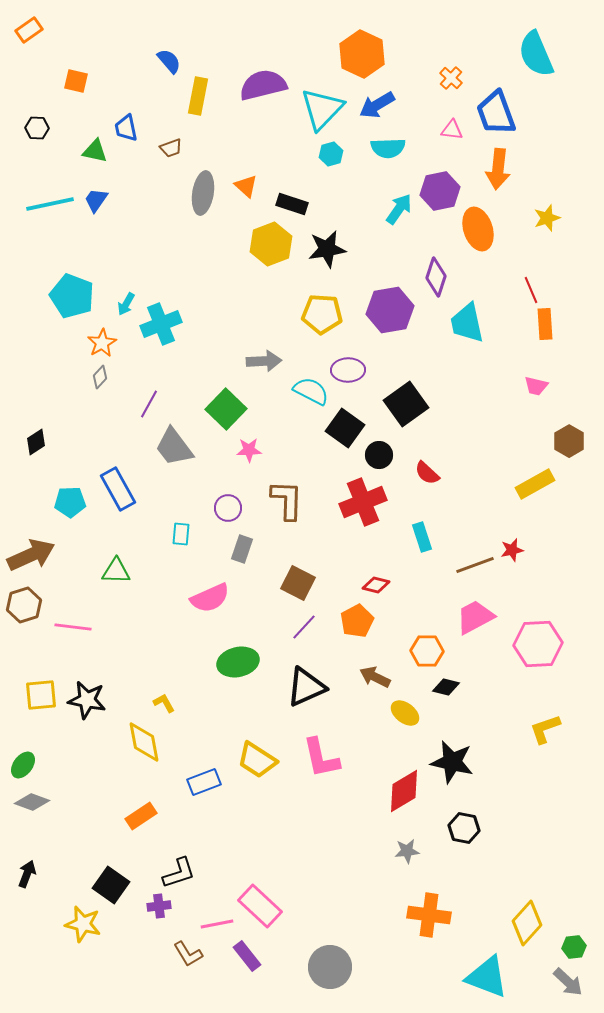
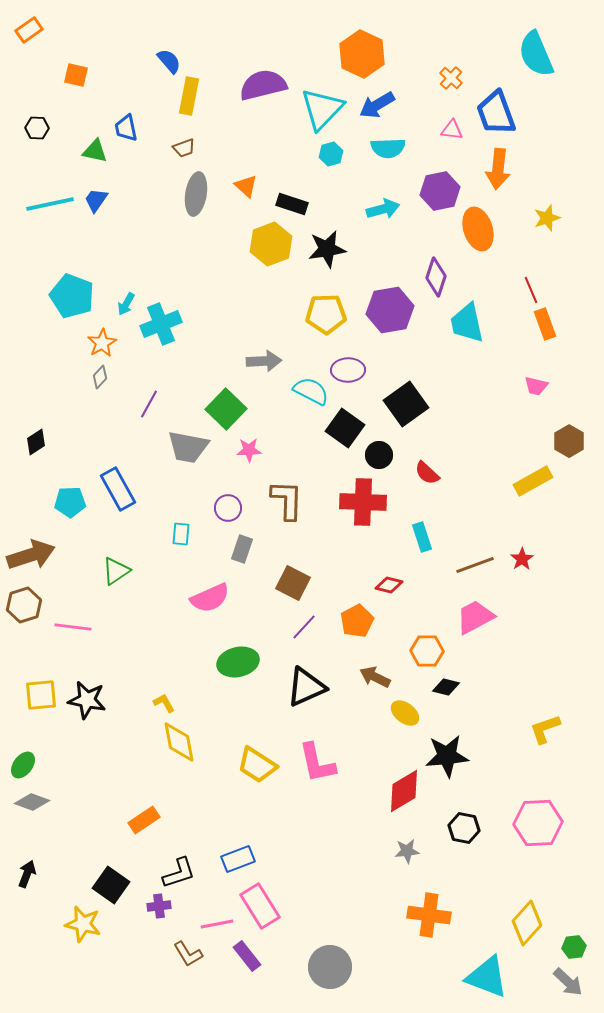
orange square at (76, 81): moved 6 px up
yellow rectangle at (198, 96): moved 9 px left
brown trapezoid at (171, 148): moved 13 px right
gray ellipse at (203, 193): moved 7 px left, 1 px down
cyan arrow at (399, 209): moved 16 px left; rotated 40 degrees clockwise
yellow pentagon at (322, 314): moved 4 px right; rotated 6 degrees counterclockwise
orange rectangle at (545, 324): rotated 16 degrees counterclockwise
gray trapezoid at (174, 447): moved 14 px right; rotated 42 degrees counterclockwise
yellow rectangle at (535, 484): moved 2 px left, 3 px up
red cross at (363, 502): rotated 24 degrees clockwise
red star at (512, 550): moved 10 px right, 9 px down; rotated 20 degrees counterclockwise
brown arrow at (31, 555): rotated 6 degrees clockwise
green triangle at (116, 571): rotated 36 degrees counterclockwise
brown square at (298, 583): moved 5 px left
red diamond at (376, 585): moved 13 px right
pink hexagon at (538, 644): moved 179 px down
yellow diamond at (144, 742): moved 35 px right
pink L-shape at (321, 758): moved 4 px left, 5 px down
yellow trapezoid at (257, 760): moved 5 px down
black star at (452, 762): moved 5 px left, 6 px up; rotated 18 degrees counterclockwise
blue rectangle at (204, 782): moved 34 px right, 77 px down
orange rectangle at (141, 816): moved 3 px right, 4 px down
pink rectangle at (260, 906): rotated 15 degrees clockwise
